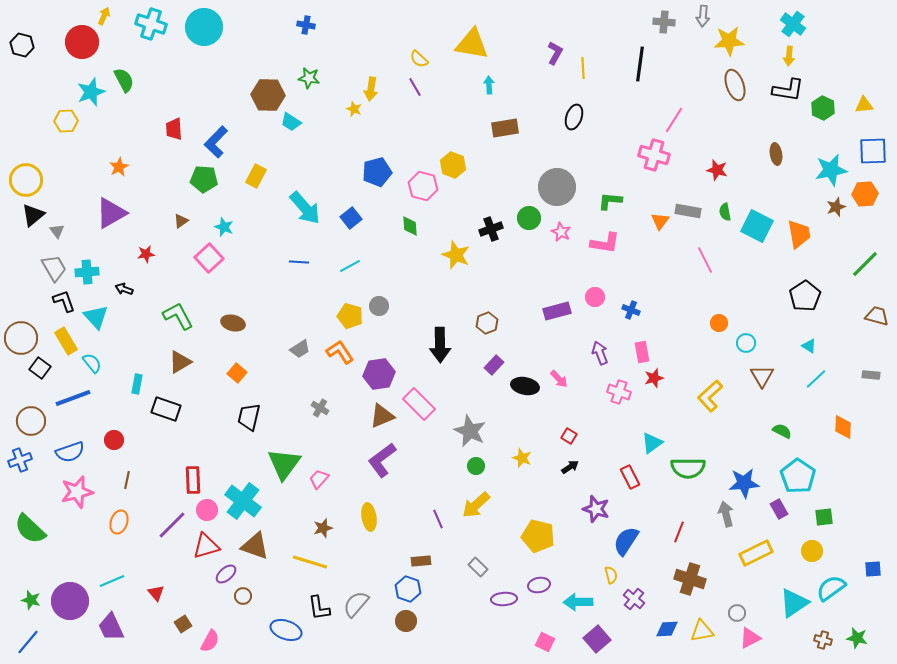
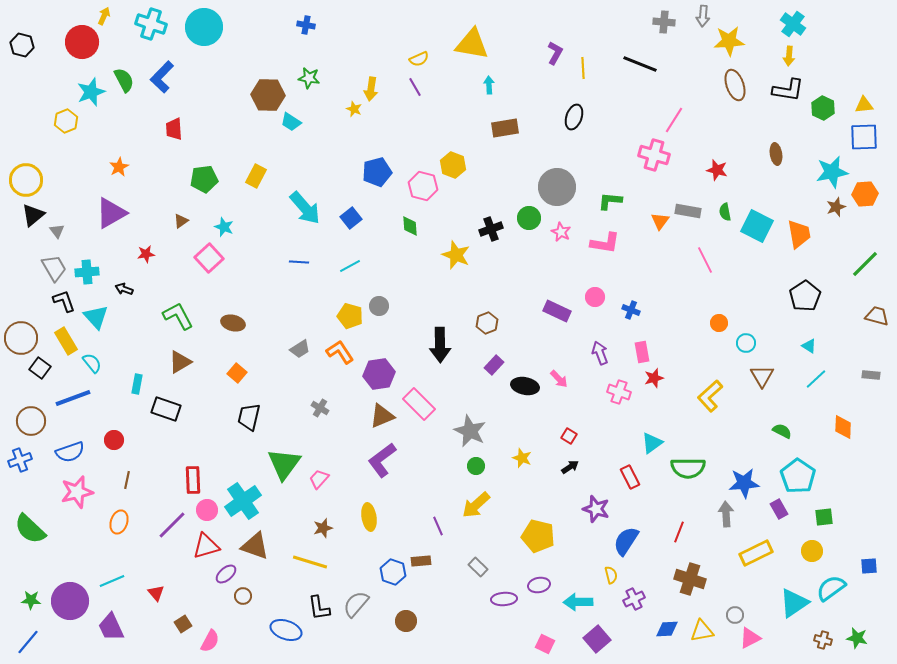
yellow semicircle at (419, 59): rotated 66 degrees counterclockwise
black line at (640, 64): rotated 76 degrees counterclockwise
yellow hexagon at (66, 121): rotated 20 degrees counterclockwise
blue L-shape at (216, 142): moved 54 px left, 65 px up
blue square at (873, 151): moved 9 px left, 14 px up
cyan star at (831, 170): moved 1 px right, 2 px down
green pentagon at (204, 179): rotated 12 degrees counterclockwise
purple rectangle at (557, 311): rotated 40 degrees clockwise
cyan cross at (243, 501): rotated 18 degrees clockwise
gray arrow at (726, 514): rotated 10 degrees clockwise
purple line at (438, 519): moved 7 px down
blue square at (873, 569): moved 4 px left, 3 px up
blue hexagon at (408, 589): moved 15 px left, 17 px up
purple cross at (634, 599): rotated 25 degrees clockwise
green star at (31, 600): rotated 12 degrees counterclockwise
gray circle at (737, 613): moved 2 px left, 2 px down
pink square at (545, 642): moved 2 px down
